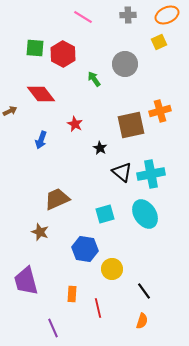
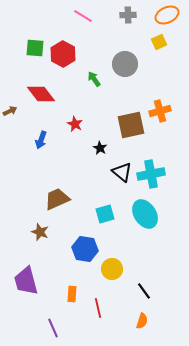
pink line: moved 1 px up
